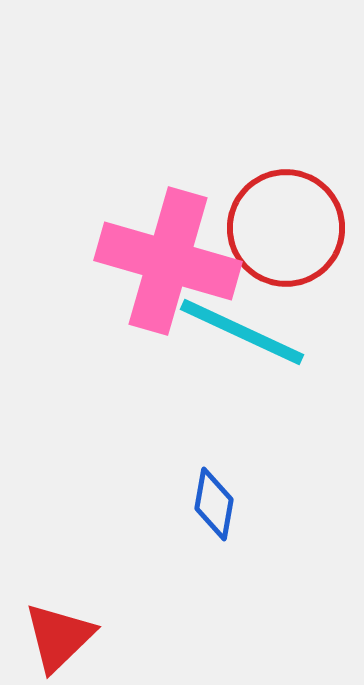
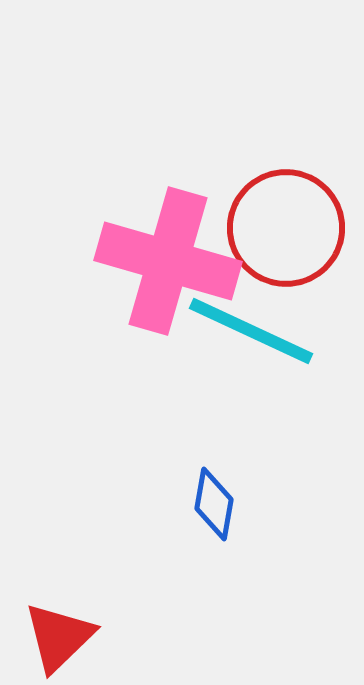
cyan line: moved 9 px right, 1 px up
